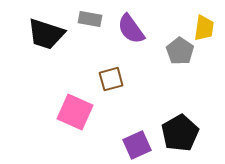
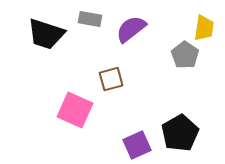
purple semicircle: rotated 88 degrees clockwise
gray pentagon: moved 5 px right, 4 px down
pink square: moved 2 px up
